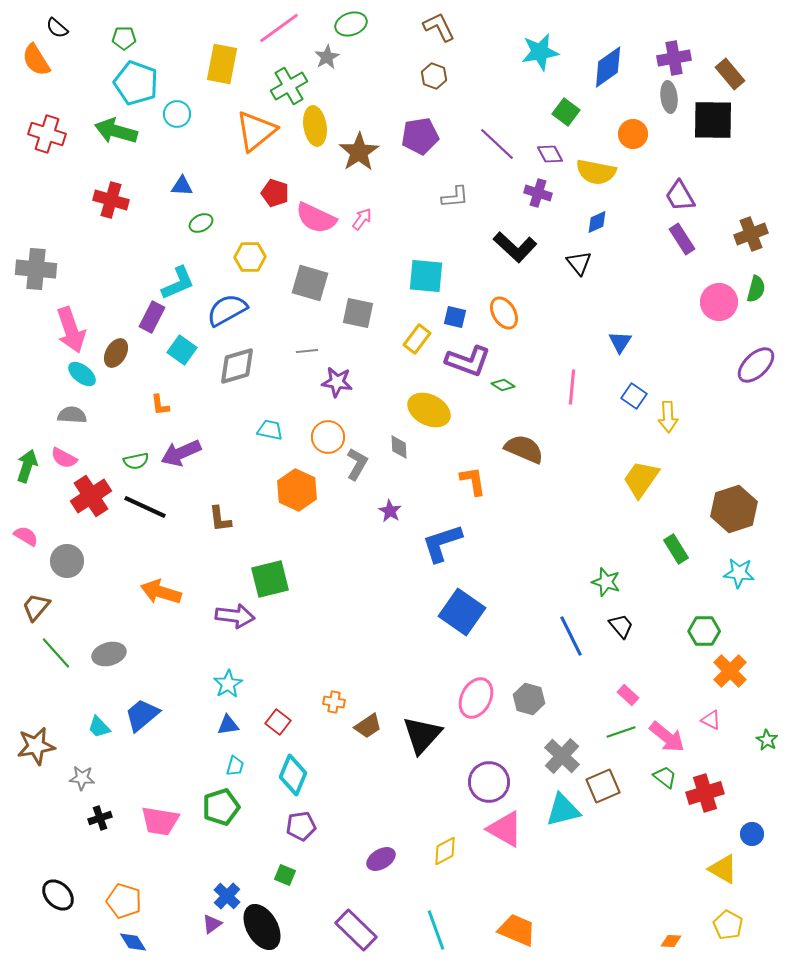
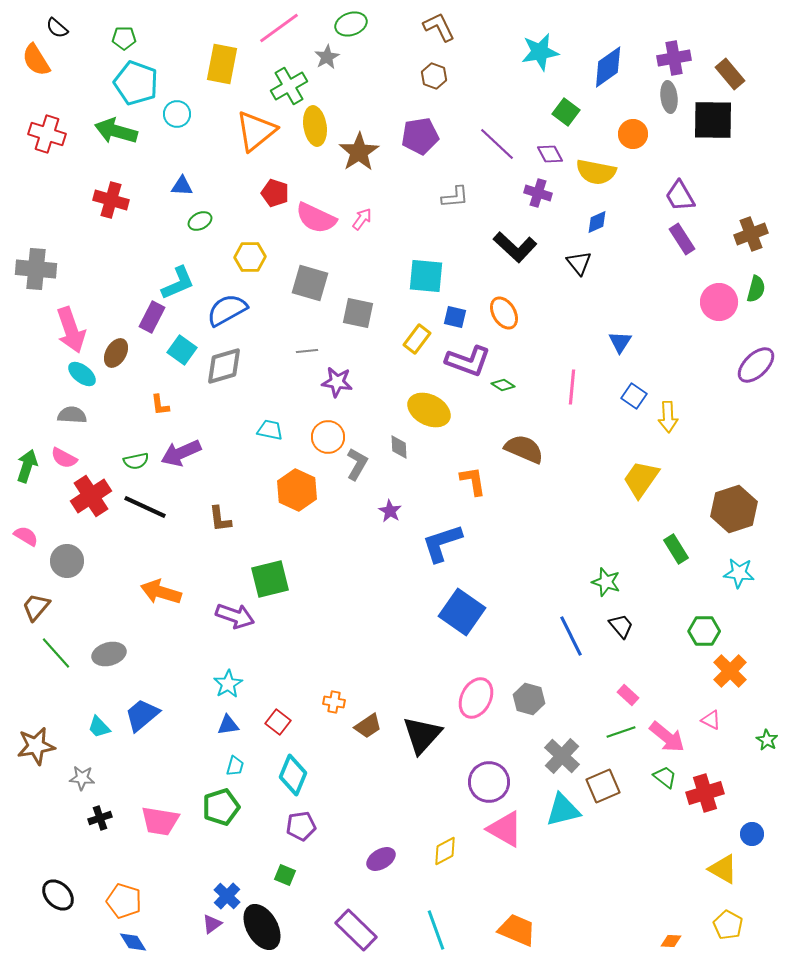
green ellipse at (201, 223): moved 1 px left, 2 px up
gray diamond at (237, 366): moved 13 px left
purple arrow at (235, 616): rotated 12 degrees clockwise
